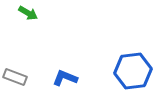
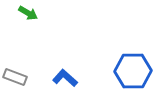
blue hexagon: rotated 6 degrees clockwise
blue L-shape: rotated 20 degrees clockwise
